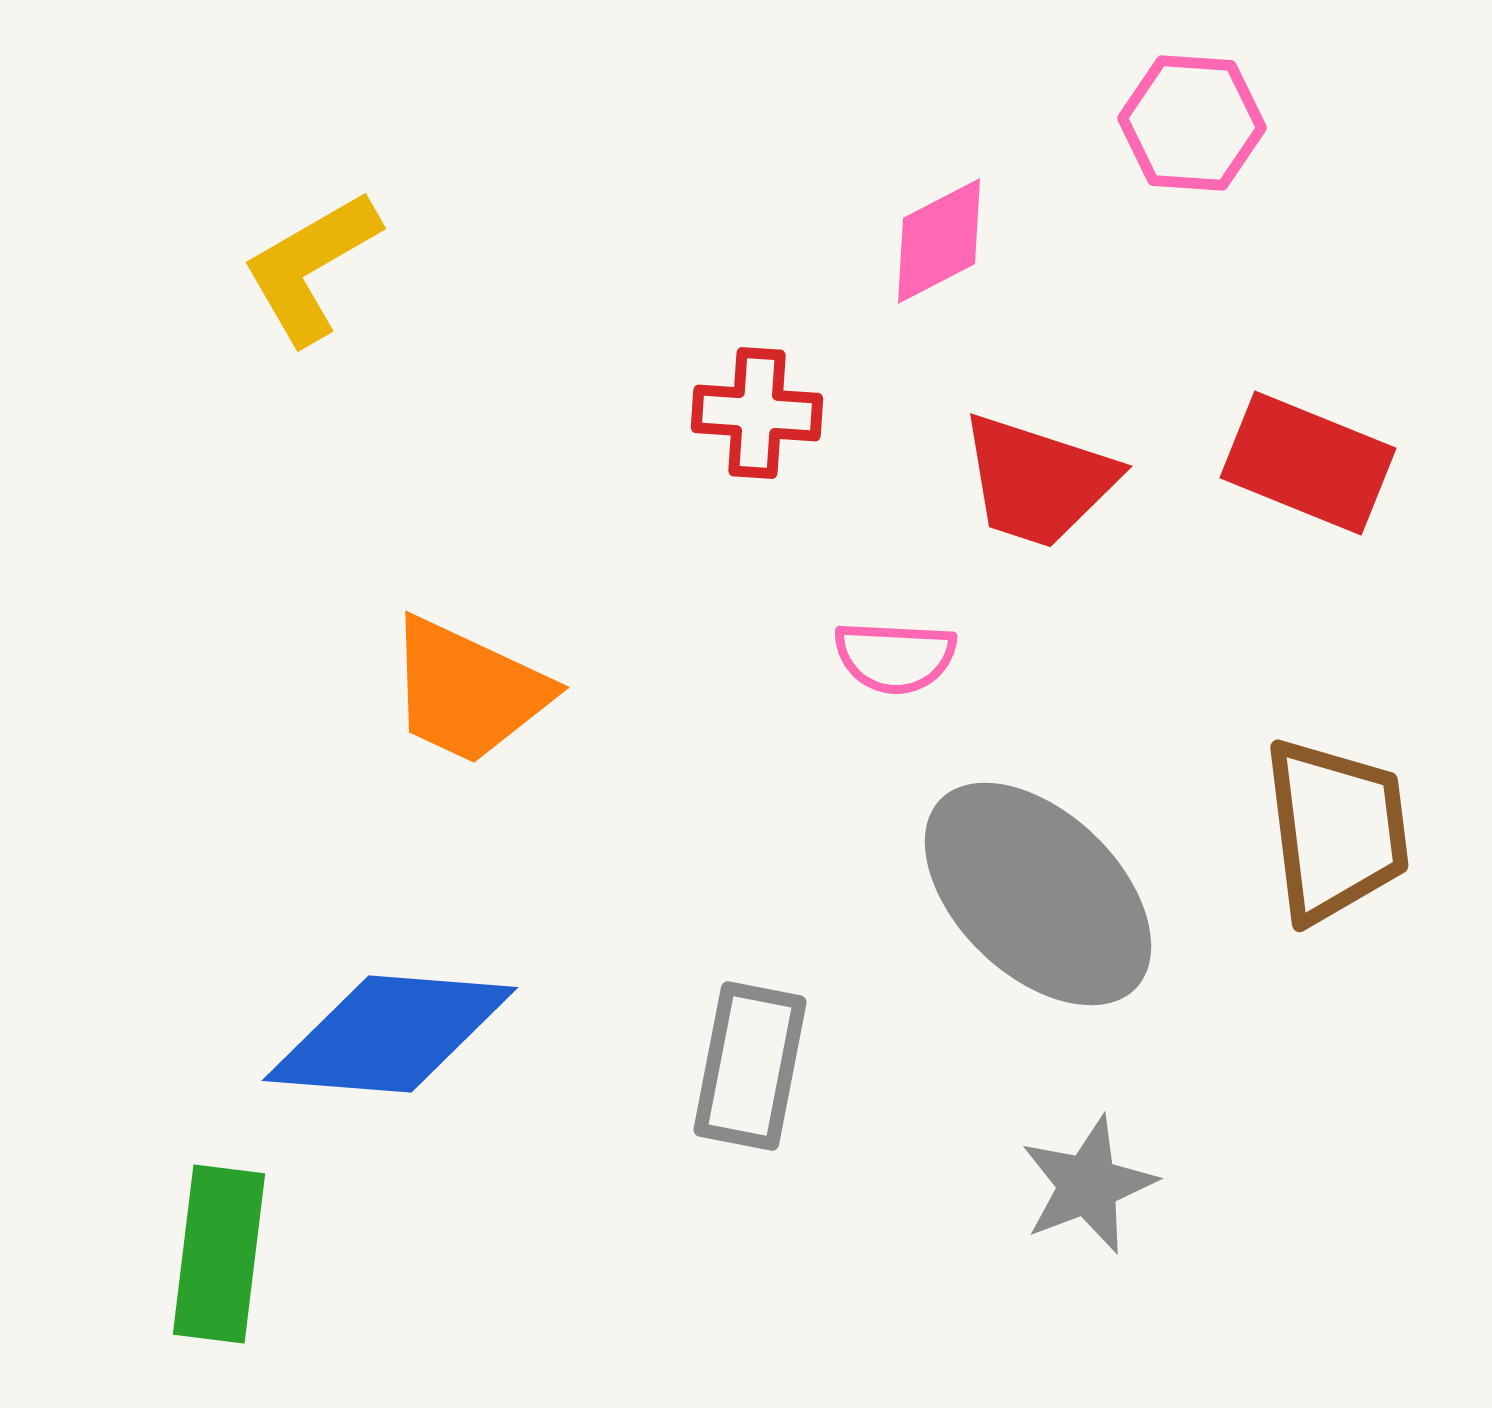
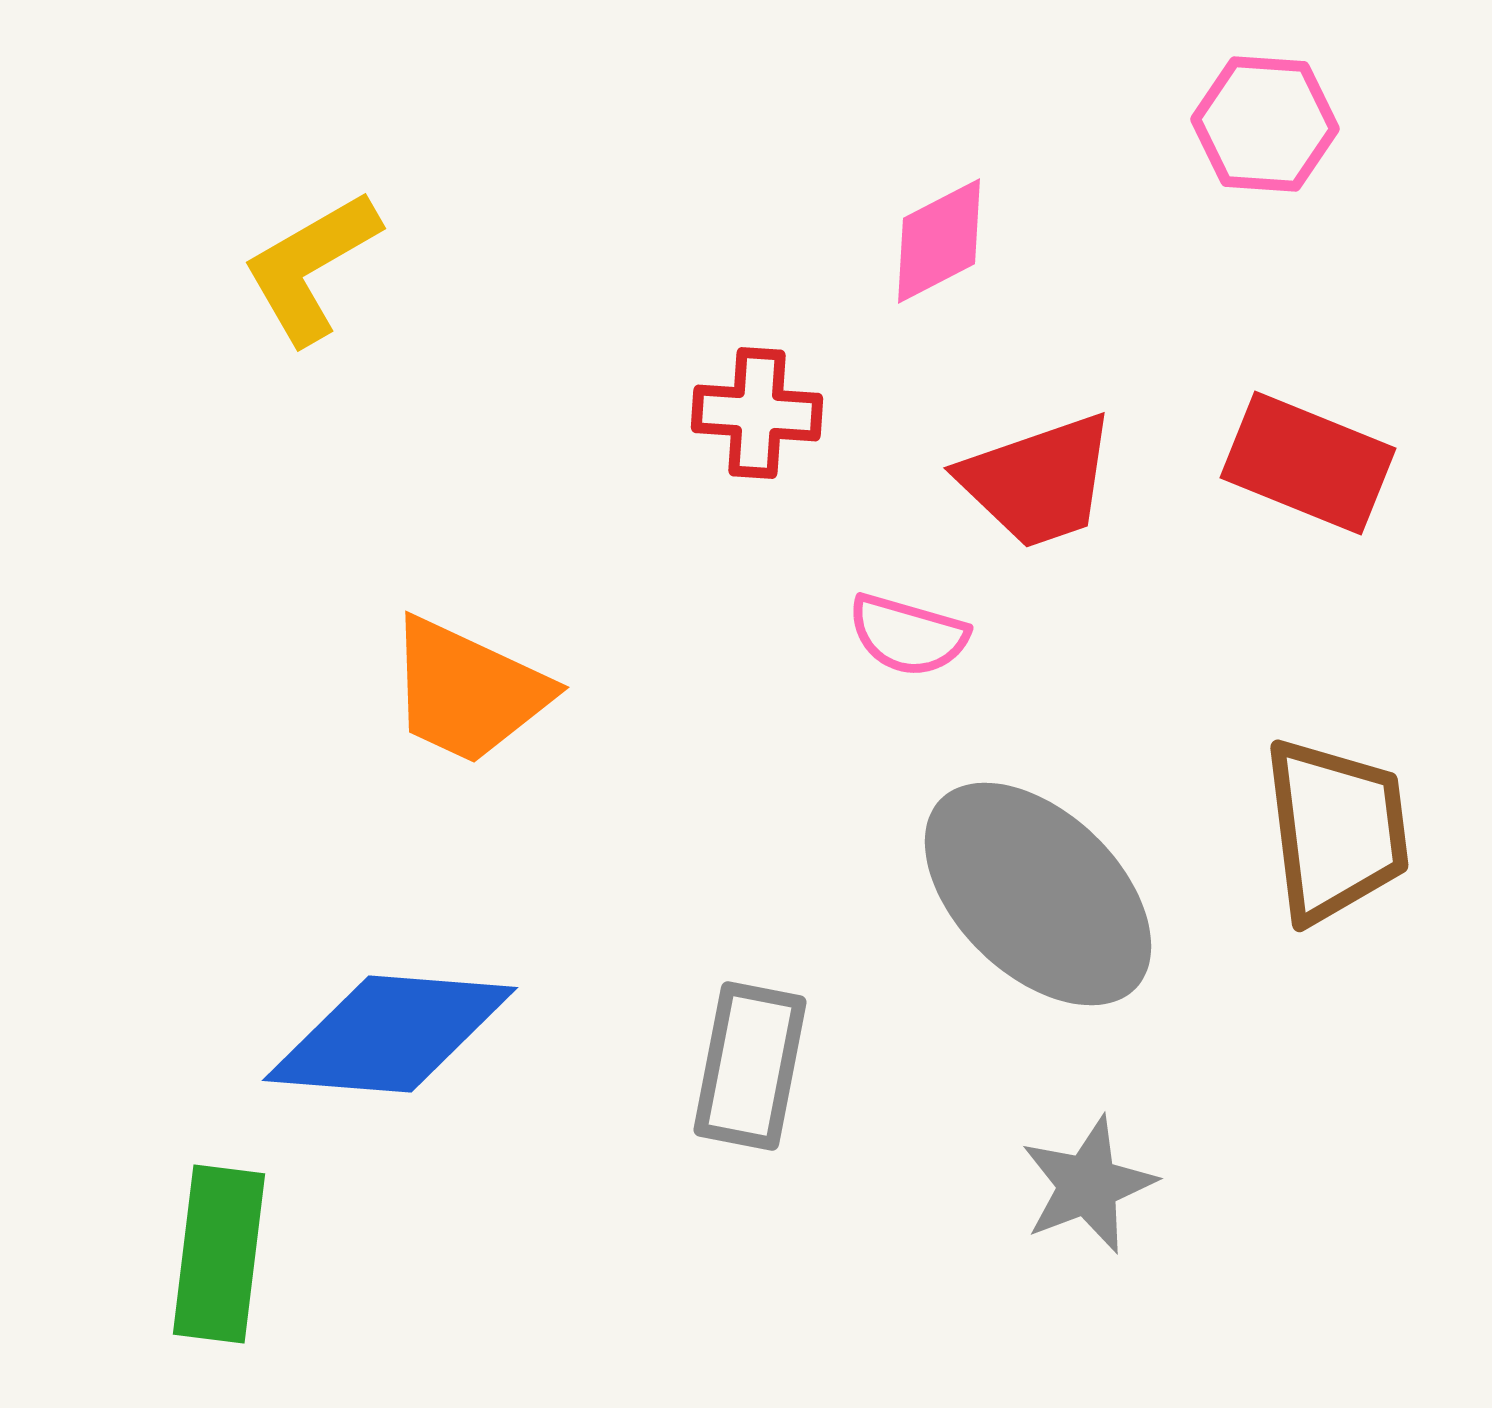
pink hexagon: moved 73 px right, 1 px down
red trapezoid: rotated 37 degrees counterclockwise
pink semicircle: moved 13 px right, 22 px up; rotated 13 degrees clockwise
